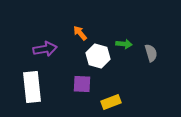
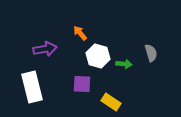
green arrow: moved 20 px down
white rectangle: rotated 8 degrees counterclockwise
yellow rectangle: rotated 54 degrees clockwise
